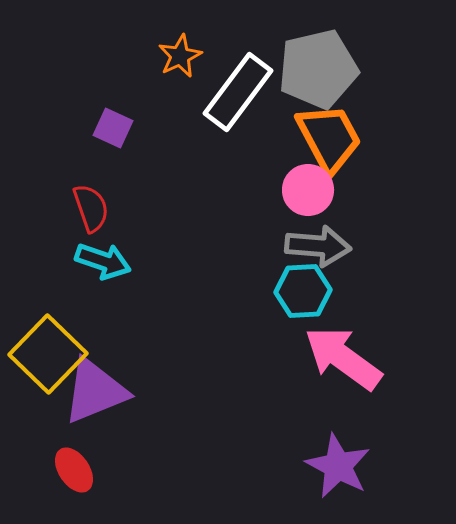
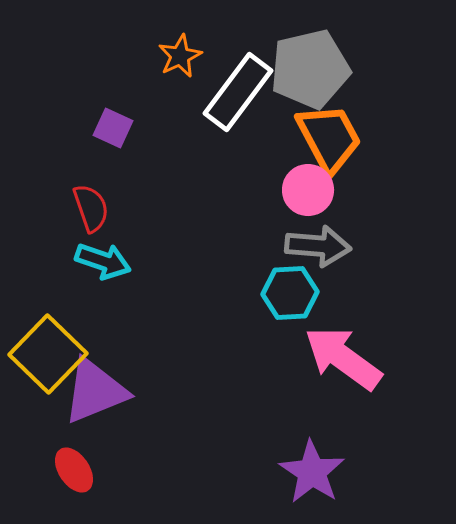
gray pentagon: moved 8 px left
cyan hexagon: moved 13 px left, 2 px down
purple star: moved 26 px left, 6 px down; rotated 6 degrees clockwise
